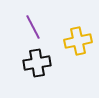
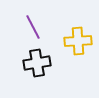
yellow cross: rotated 8 degrees clockwise
